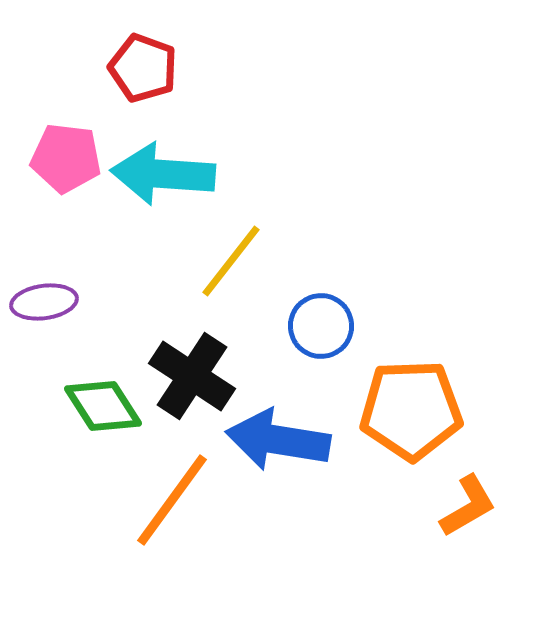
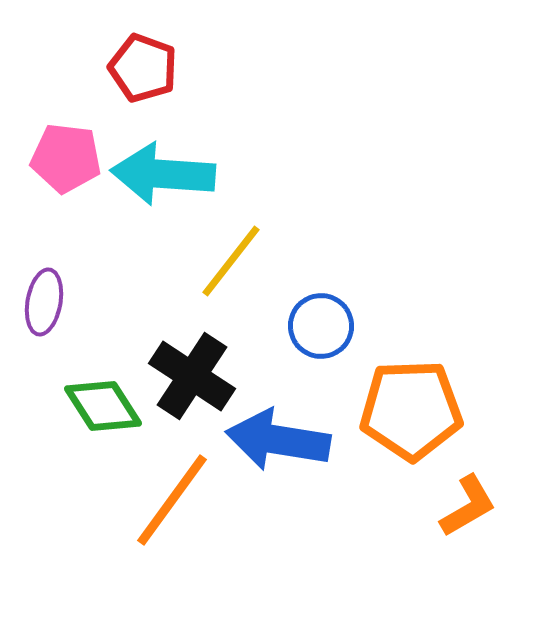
purple ellipse: rotated 72 degrees counterclockwise
